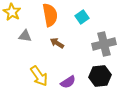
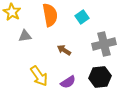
gray triangle: rotated 16 degrees counterclockwise
brown arrow: moved 7 px right, 7 px down
black hexagon: moved 1 px down
